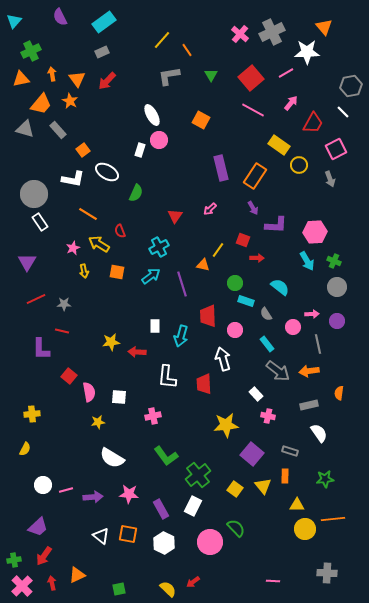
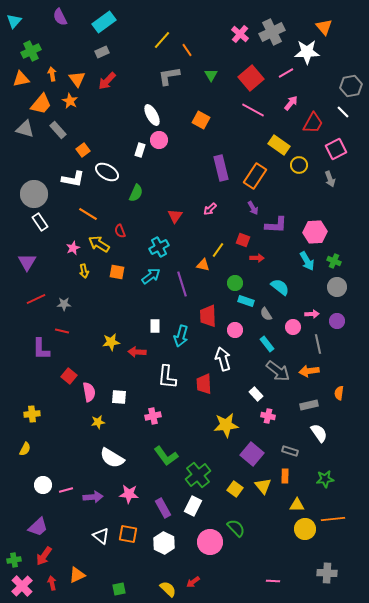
purple rectangle at (161, 509): moved 2 px right, 1 px up
